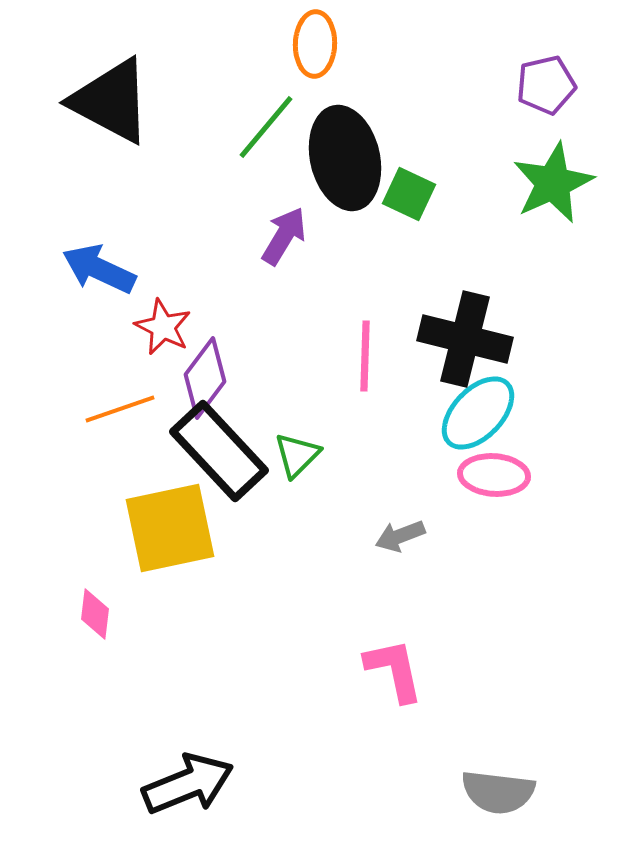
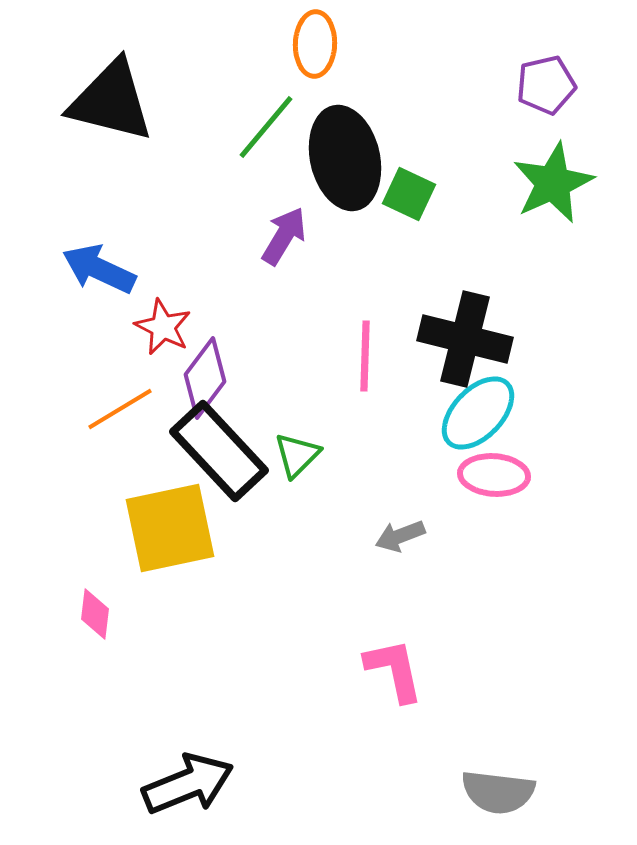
black triangle: rotated 14 degrees counterclockwise
orange line: rotated 12 degrees counterclockwise
